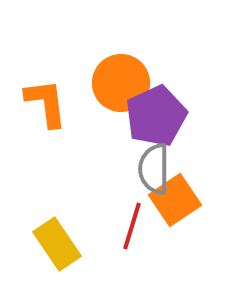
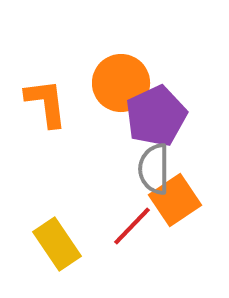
red line: rotated 27 degrees clockwise
